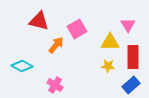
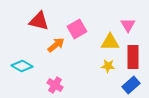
orange arrow: rotated 12 degrees clockwise
